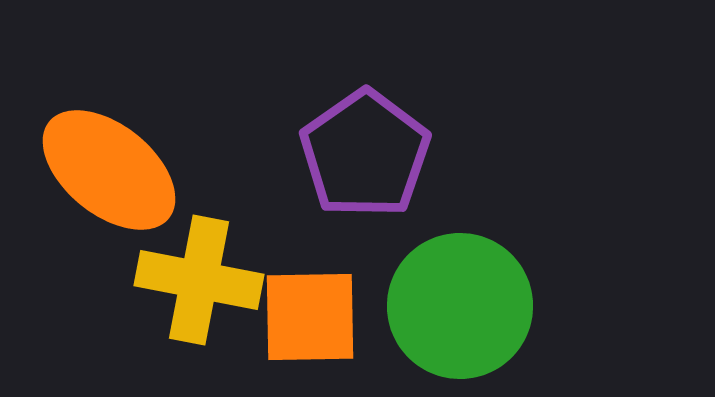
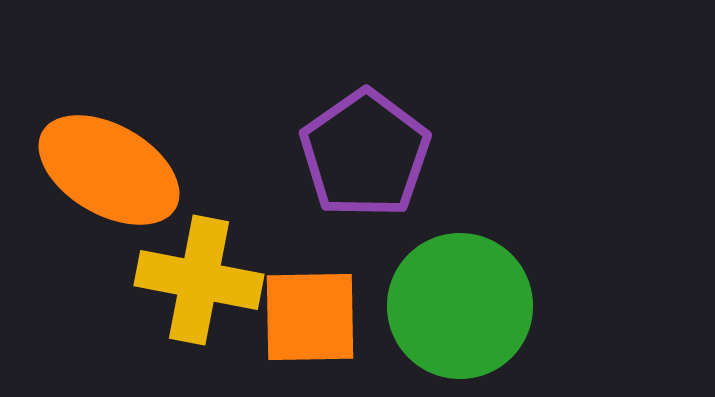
orange ellipse: rotated 9 degrees counterclockwise
